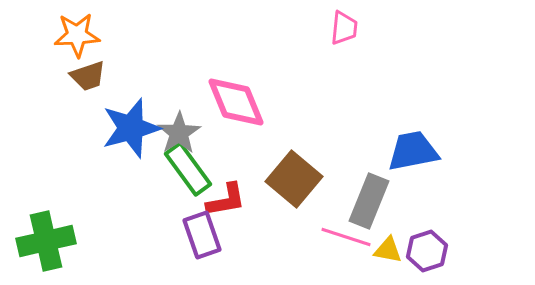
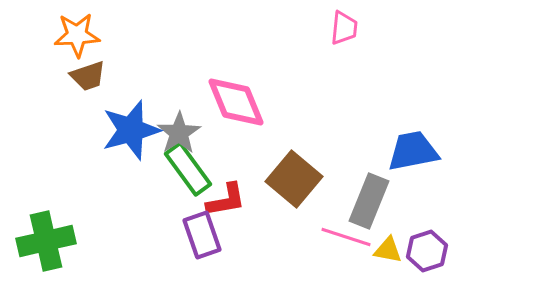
blue star: moved 2 px down
